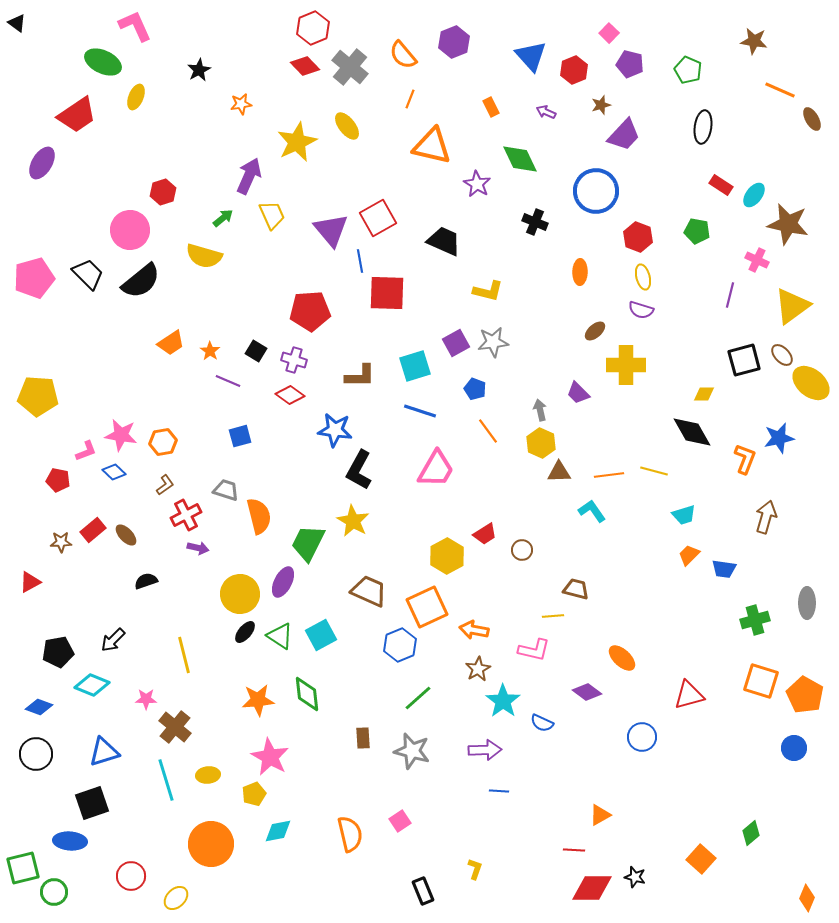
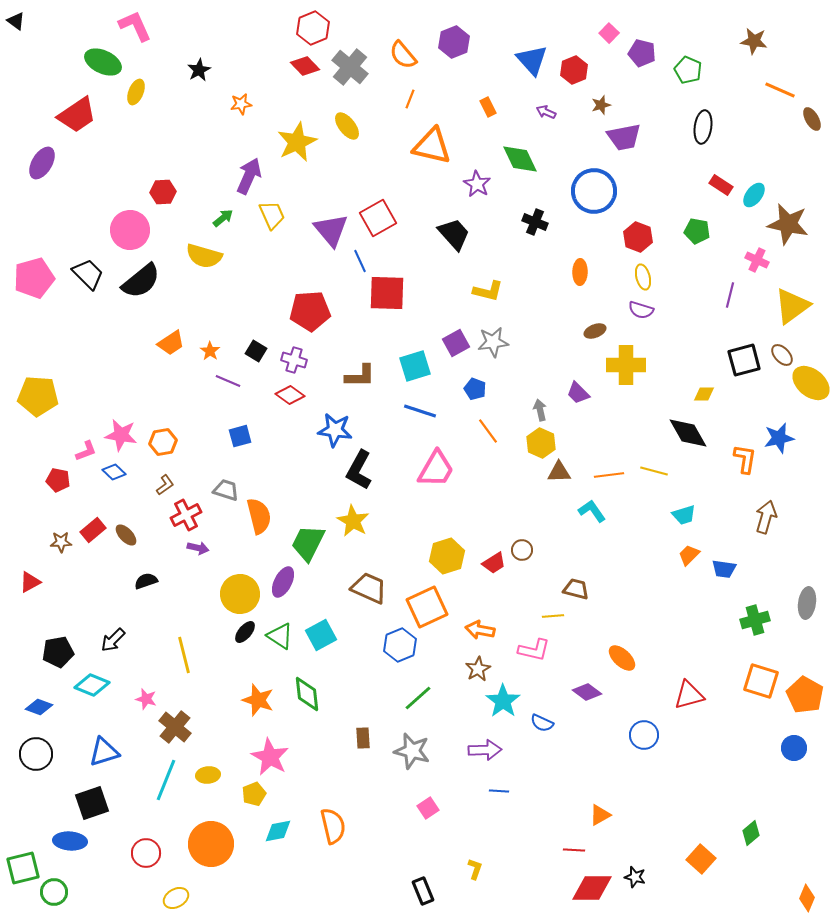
black triangle at (17, 23): moved 1 px left, 2 px up
blue triangle at (531, 56): moved 1 px right, 4 px down
purple pentagon at (630, 64): moved 12 px right, 11 px up
yellow ellipse at (136, 97): moved 5 px up
orange rectangle at (491, 107): moved 3 px left
purple trapezoid at (624, 135): moved 2 px down; rotated 36 degrees clockwise
blue circle at (596, 191): moved 2 px left
red hexagon at (163, 192): rotated 15 degrees clockwise
black trapezoid at (444, 241): moved 10 px right, 7 px up; rotated 24 degrees clockwise
blue line at (360, 261): rotated 15 degrees counterclockwise
brown ellipse at (595, 331): rotated 20 degrees clockwise
black diamond at (692, 432): moved 4 px left, 1 px down
orange L-shape at (745, 459): rotated 12 degrees counterclockwise
red trapezoid at (485, 534): moved 9 px right, 29 px down
yellow hexagon at (447, 556): rotated 12 degrees clockwise
brown trapezoid at (369, 591): moved 3 px up
gray ellipse at (807, 603): rotated 8 degrees clockwise
orange arrow at (474, 630): moved 6 px right
pink star at (146, 699): rotated 15 degrees clockwise
orange star at (258, 700): rotated 24 degrees clockwise
blue circle at (642, 737): moved 2 px right, 2 px up
cyan line at (166, 780): rotated 39 degrees clockwise
pink square at (400, 821): moved 28 px right, 13 px up
orange semicircle at (350, 834): moved 17 px left, 8 px up
red circle at (131, 876): moved 15 px right, 23 px up
yellow ellipse at (176, 898): rotated 15 degrees clockwise
